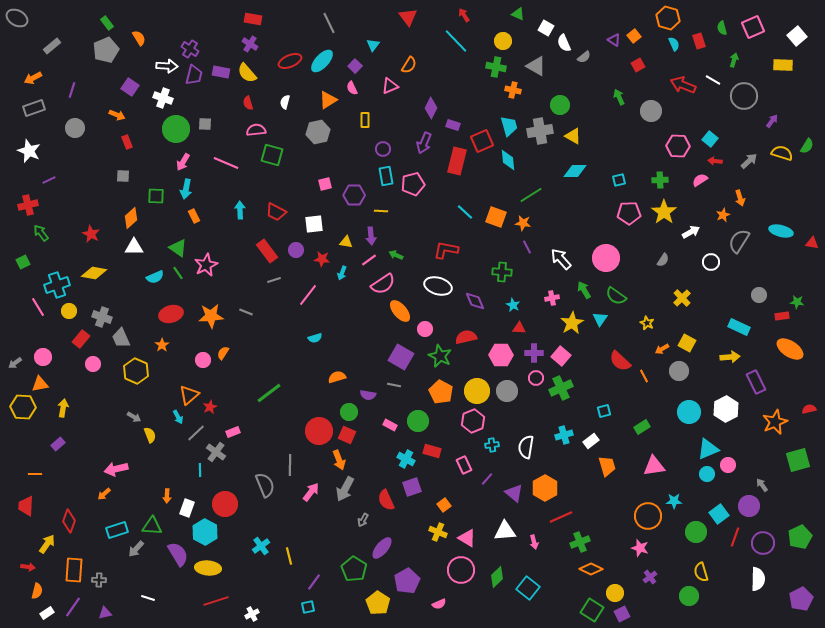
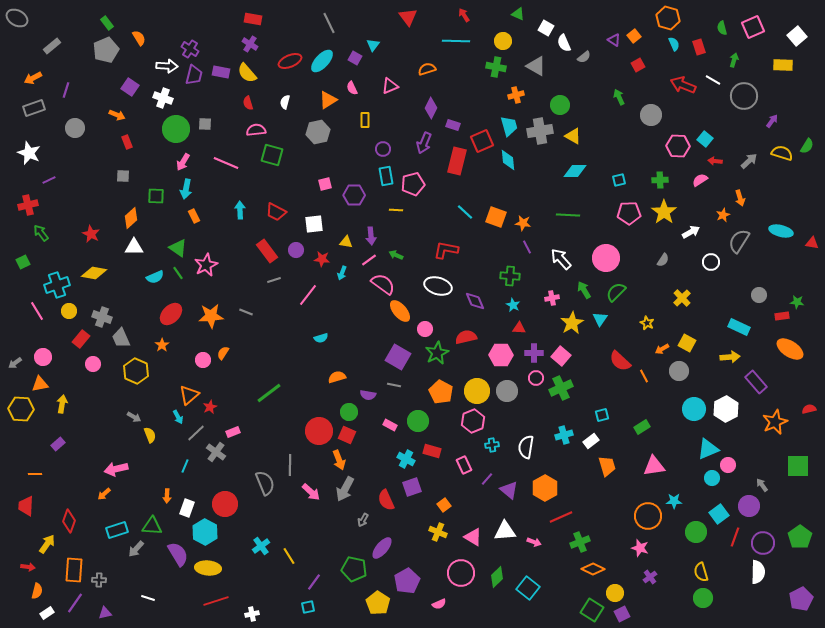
cyan line at (456, 41): rotated 44 degrees counterclockwise
red rectangle at (699, 41): moved 6 px down
orange semicircle at (409, 65): moved 18 px right, 4 px down; rotated 138 degrees counterclockwise
purple square at (355, 66): moved 8 px up; rotated 16 degrees counterclockwise
purple line at (72, 90): moved 6 px left
orange cross at (513, 90): moved 3 px right, 5 px down; rotated 28 degrees counterclockwise
gray circle at (651, 111): moved 4 px down
cyan square at (710, 139): moved 5 px left
white star at (29, 151): moved 2 px down
green line at (531, 195): moved 37 px right, 20 px down; rotated 35 degrees clockwise
yellow line at (381, 211): moved 15 px right, 1 px up
green cross at (502, 272): moved 8 px right, 4 px down
pink semicircle at (383, 284): rotated 110 degrees counterclockwise
green semicircle at (616, 296): moved 4 px up; rotated 100 degrees clockwise
pink line at (38, 307): moved 1 px left, 4 px down
red ellipse at (171, 314): rotated 30 degrees counterclockwise
cyan semicircle at (315, 338): moved 6 px right
green star at (440, 356): moved 3 px left, 3 px up; rotated 20 degrees clockwise
purple square at (401, 357): moved 3 px left
purple rectangle at (756, 382): rotated 15 degrees counterclockwise
yellow hexagon at (23, 407): moved 2 px left, 2 px down
yellow arrow at (63, 408): moved 1 px left, 4 px up
cyan square at (604, 411): moved 2 px left, 4 px down
cyan circle at (689, 412): moved 5 px right, 3 px up
green square at (798, 460): moved 6 px down; rotated 15 degrees clockwise
cyan line at (200, 470): moved 15 px left, 4 px up; rotated 24 degrees clockwise
cyan circle at (707, 474): moved 5 px right, 4 px down
gray semicircle at (265, 485): moved 2 px up
pink arrow at (311, 492): rotated 96 degrees clockwise
purple triangle at (514, 493): moved 5 px left, 3 px up
green pentagon at (800, 537): rotated 10 degrees counterclockwise
pink triangle at (467, 538): moved 6 px right, 1 px up
pink arrow at (534, 542): rotated 56 degrees counterclockwise
yellow line at (289, 556): rotated 18 degrees counterclockwise
green pentagon at (354, 569): rotated 20 degrees counterclockwise
orange diamond at (591, 569): moved 2 px right
pink circle at (461, 570): moved 3 px down
white semicircle at (758, 579): moved 7 px up
green circle at (689, 596): moved 14 px right, 2 px down
purple line at (73, 607): moved 2 px right, 4 px up
white cross at (252, 614): rotated 16 degrees clockwise
